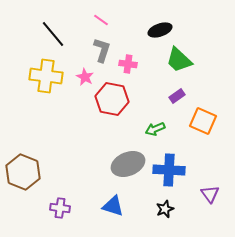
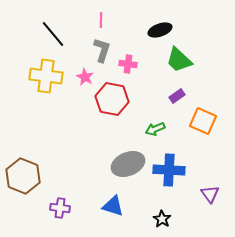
pink line: rotated 56 degrees clockwise
brown hexagon: moved 4 px down
black star: moved 3 px left, 10 px down; rotated 18 degrees counterclockwise
